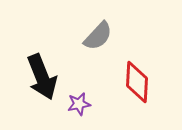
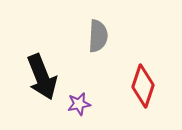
gray semicircle: rotated 40 degrees counterclockwise
red diamond: moved 6 px right, 4 px down; rotated 15 degrees clockwise
